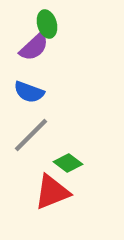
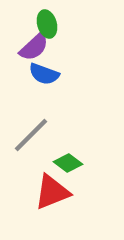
blue semicircle: moved 15 px right, 18 px up
